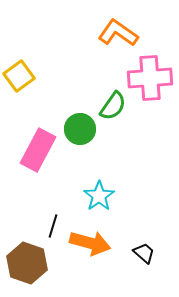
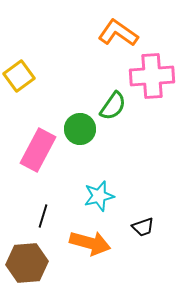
pink cross: moved 2 px right, 2 px up
cyan star: rotated 20 degrees clockwise
black line: moved 10 px left, 10 px up
black trapezoid: moved 1 px left, 26 px up; rotated 120 degrees clockwise
brown hexagon: rotated 24 degrees counterclockwise
